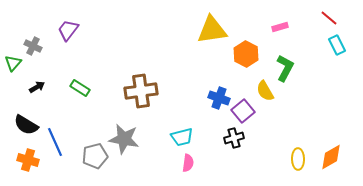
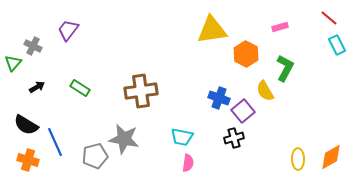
cyan trapezoid: rotated 25 degrees clockwise
